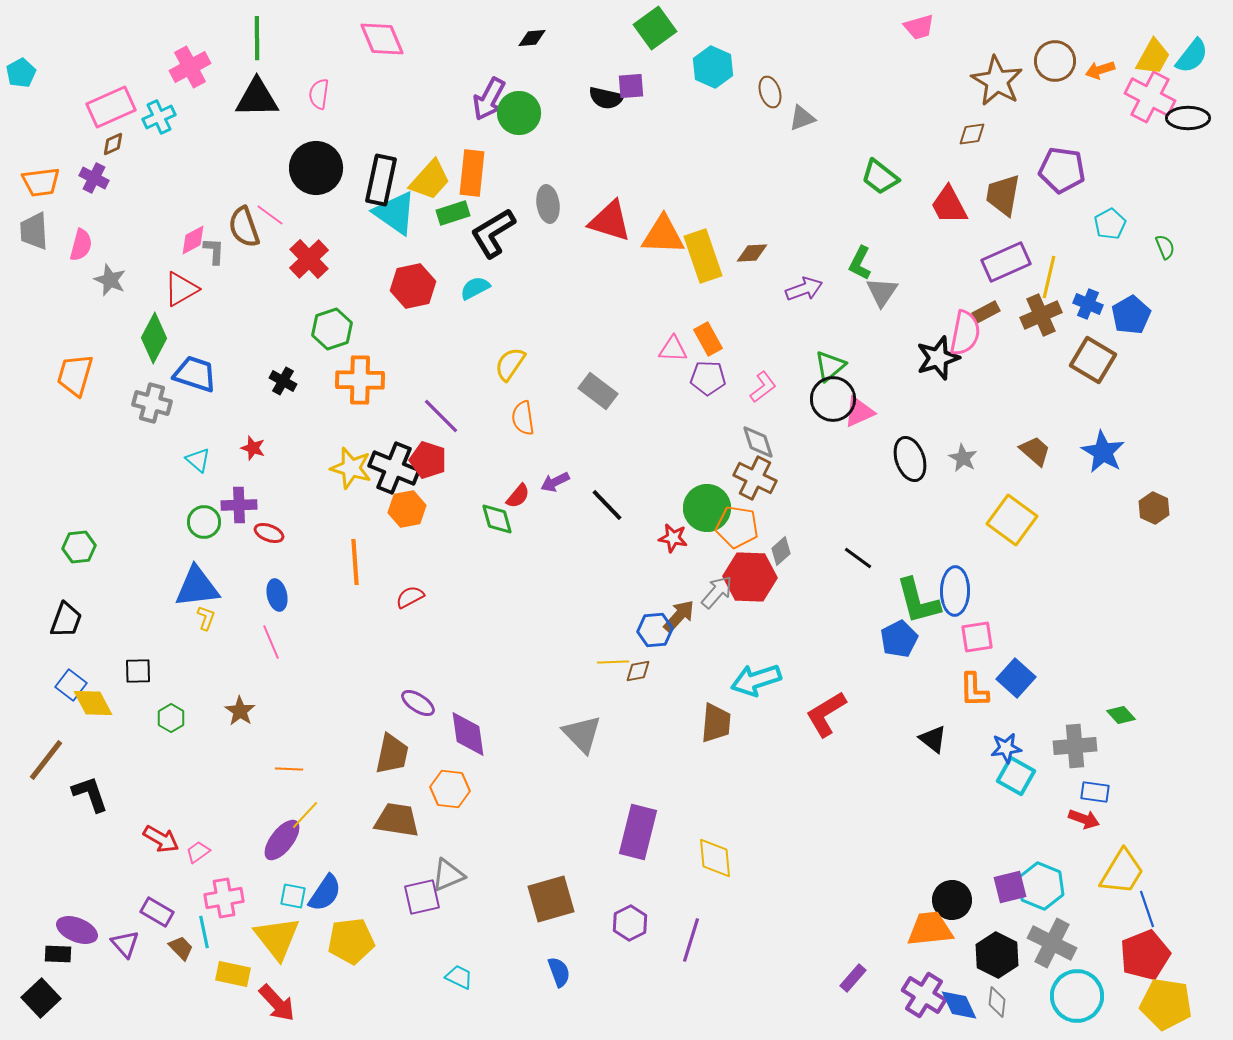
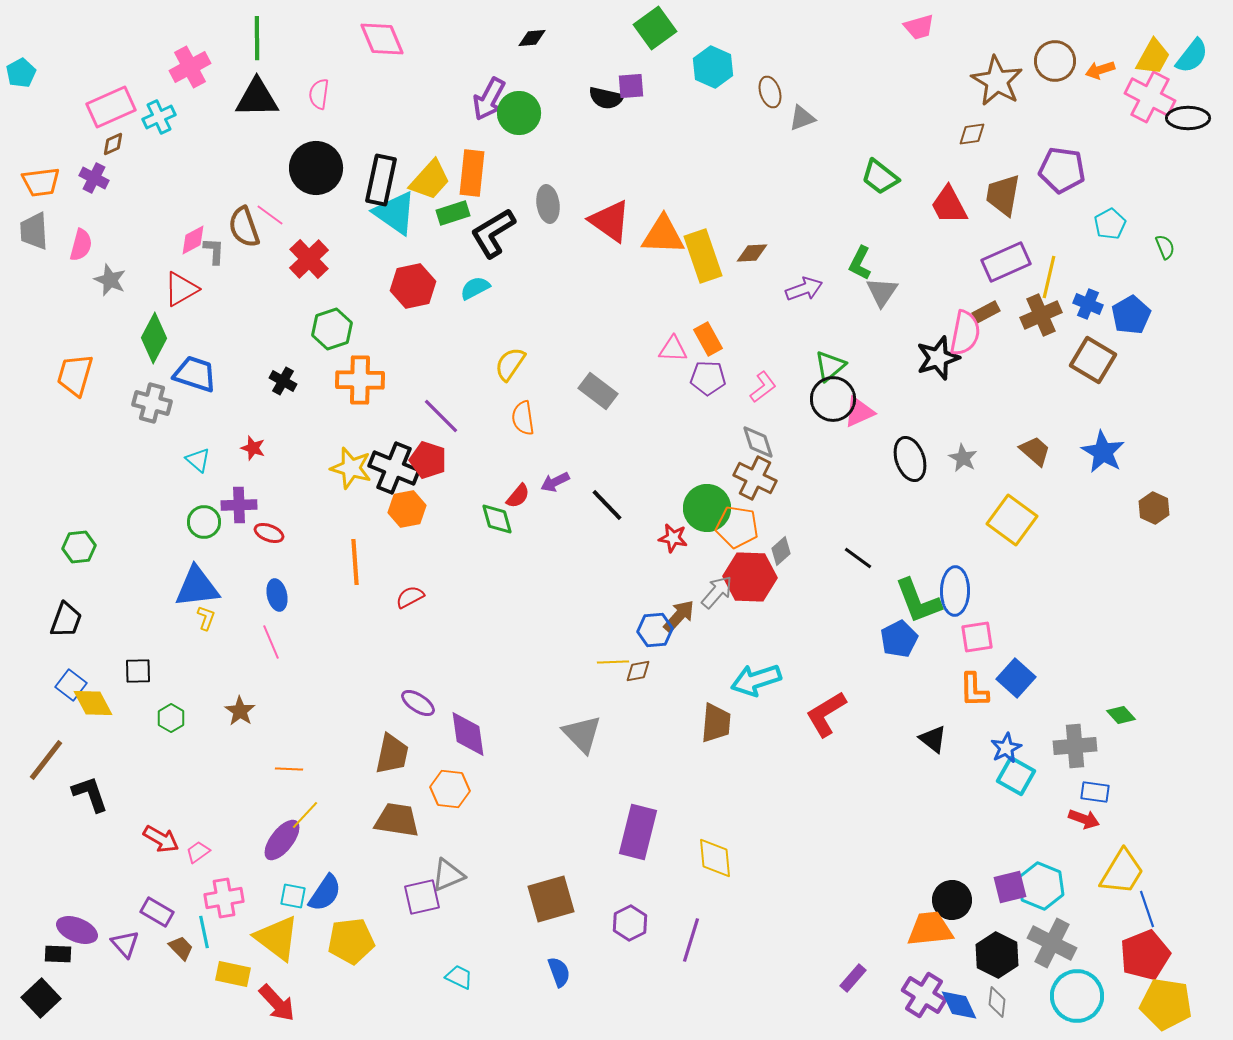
red triangle at (610, 221): rotated 18 degrees clockwise
green L-shape at (918, 601): rotated 6 degrees counterclockwise
blue star at (1006, 748): rotated 20 degrees counterclockwise
yellow triangle at (277, 938): rotated 15 degrees counterclockwise
